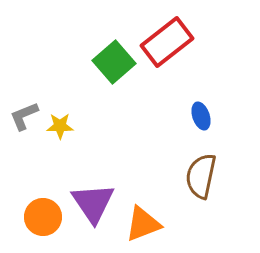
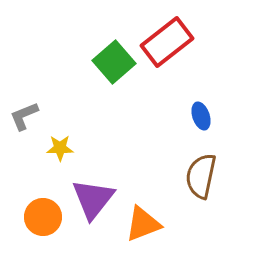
yellow star: moved 22 px down
purple triangle: moved 4 px up; rotated 12 degrees clockwise
